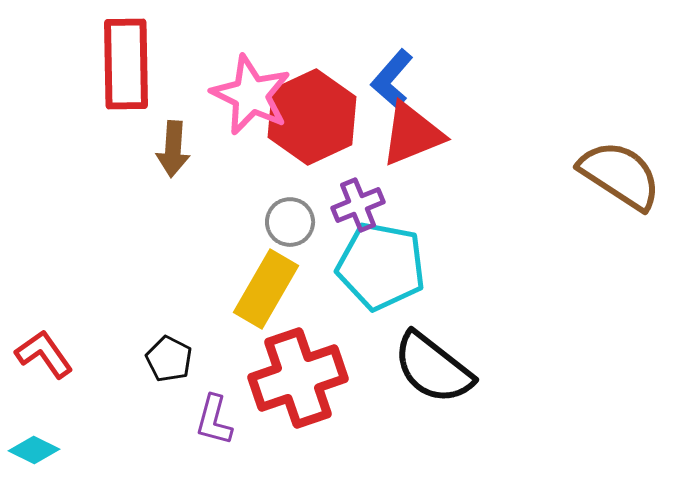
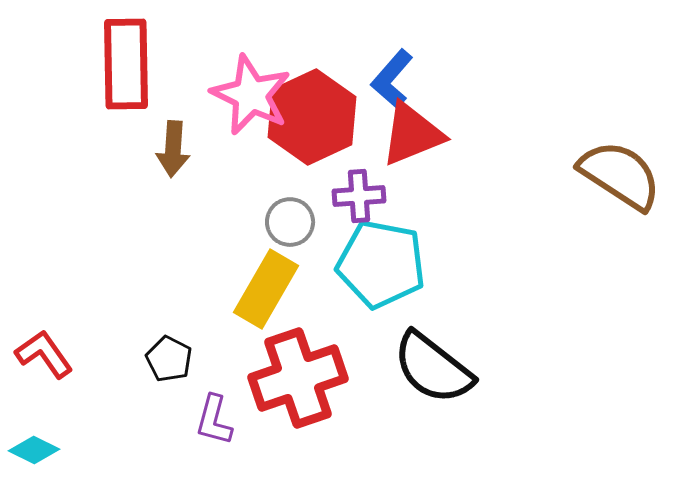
purple cross: moved 1 px right, 9 px up; rotated 18 degrees clockwise
cyan pentagon: moved 2 px up
